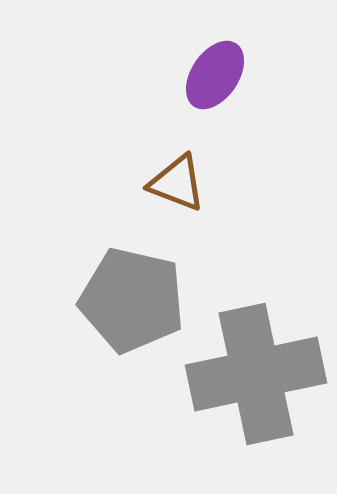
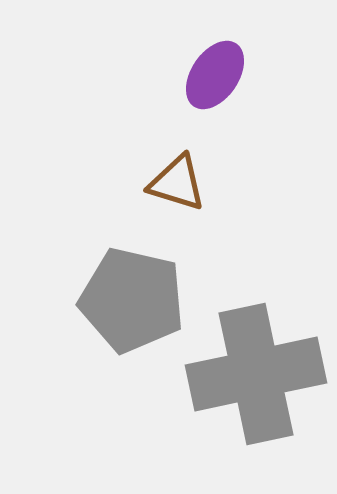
brown triangle: rotated 4 degrees counterclockwise
